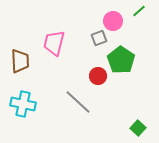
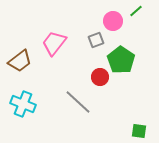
green line: moved 3 px left
gray square: moved 3 px left, 2 px down
pink trapezoid: rotated 24 degrees clockwise
brown trapezoid: rotated 55 degrees clockwise
red circle: moved 2 px right, 1 px down
cyan cross: rotated 10 degrees clockwise
green square: moved 1 px right, 3 px down; rotated 35 degrees counterclockwise
